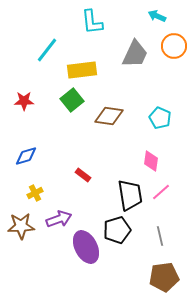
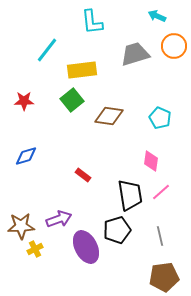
gray trapezoid: rotated 132 degrees counterclockwise
yellow cross: moved 56 px down
